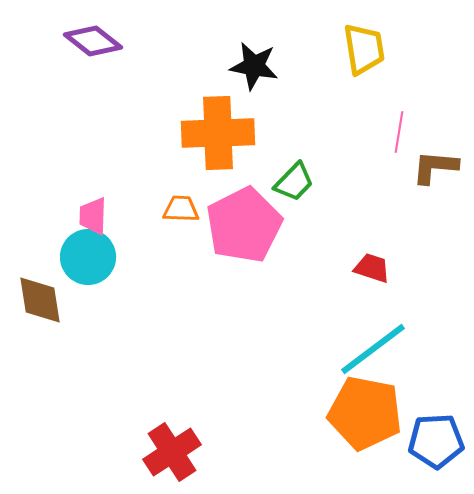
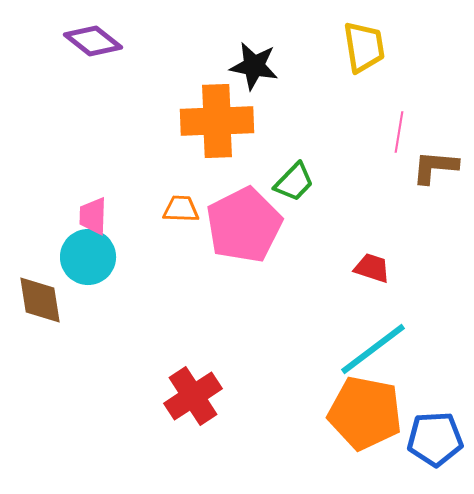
yellow trapezoid: moved 2 px up
orange cross: moved 1 px left, 12 px up
blue pentagon: moved 1 px left, 2 px up
red cross: moved 21 px right, 56 px up
